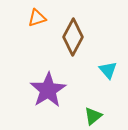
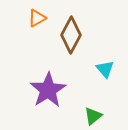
orange triangle: rotated 12 degrees counterclockwise
brown diamond: moved 2 px left, 2 px up
cyan triangle: moved 3 px left, 1 px up
